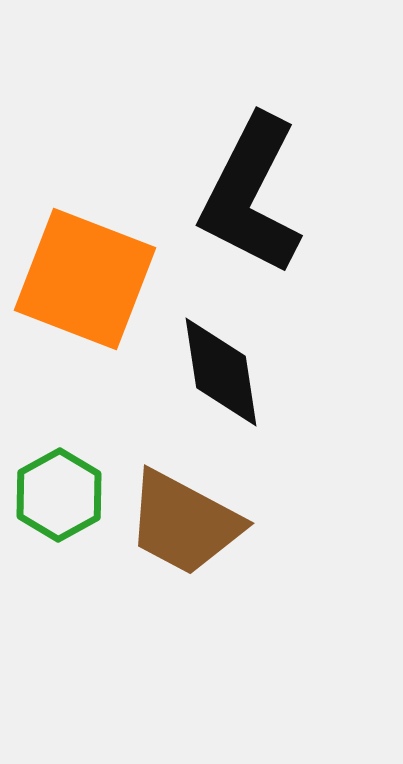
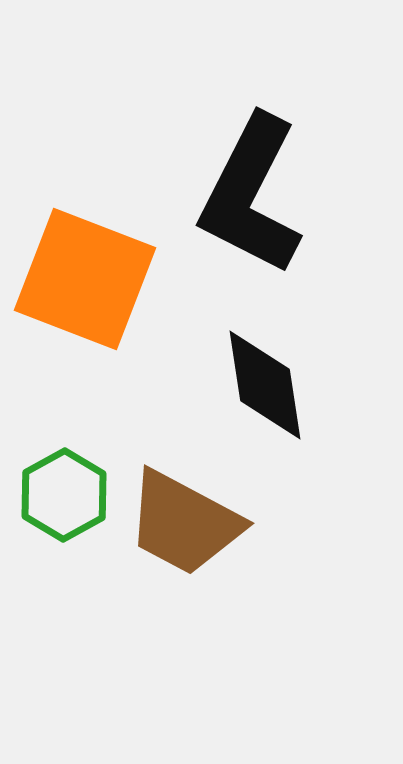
black diamond: moved 44 px right, 13 px down
green hexagon: moved 5 px right
